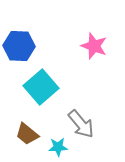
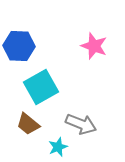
cyan square: rotated 12 degrees clockwise
gray arrow: rotated 28 degrees counterclockwise
brown trapezoid: moved 1 px right, 10 px up
cyan star: rotated 18 degrees counterclockwise
